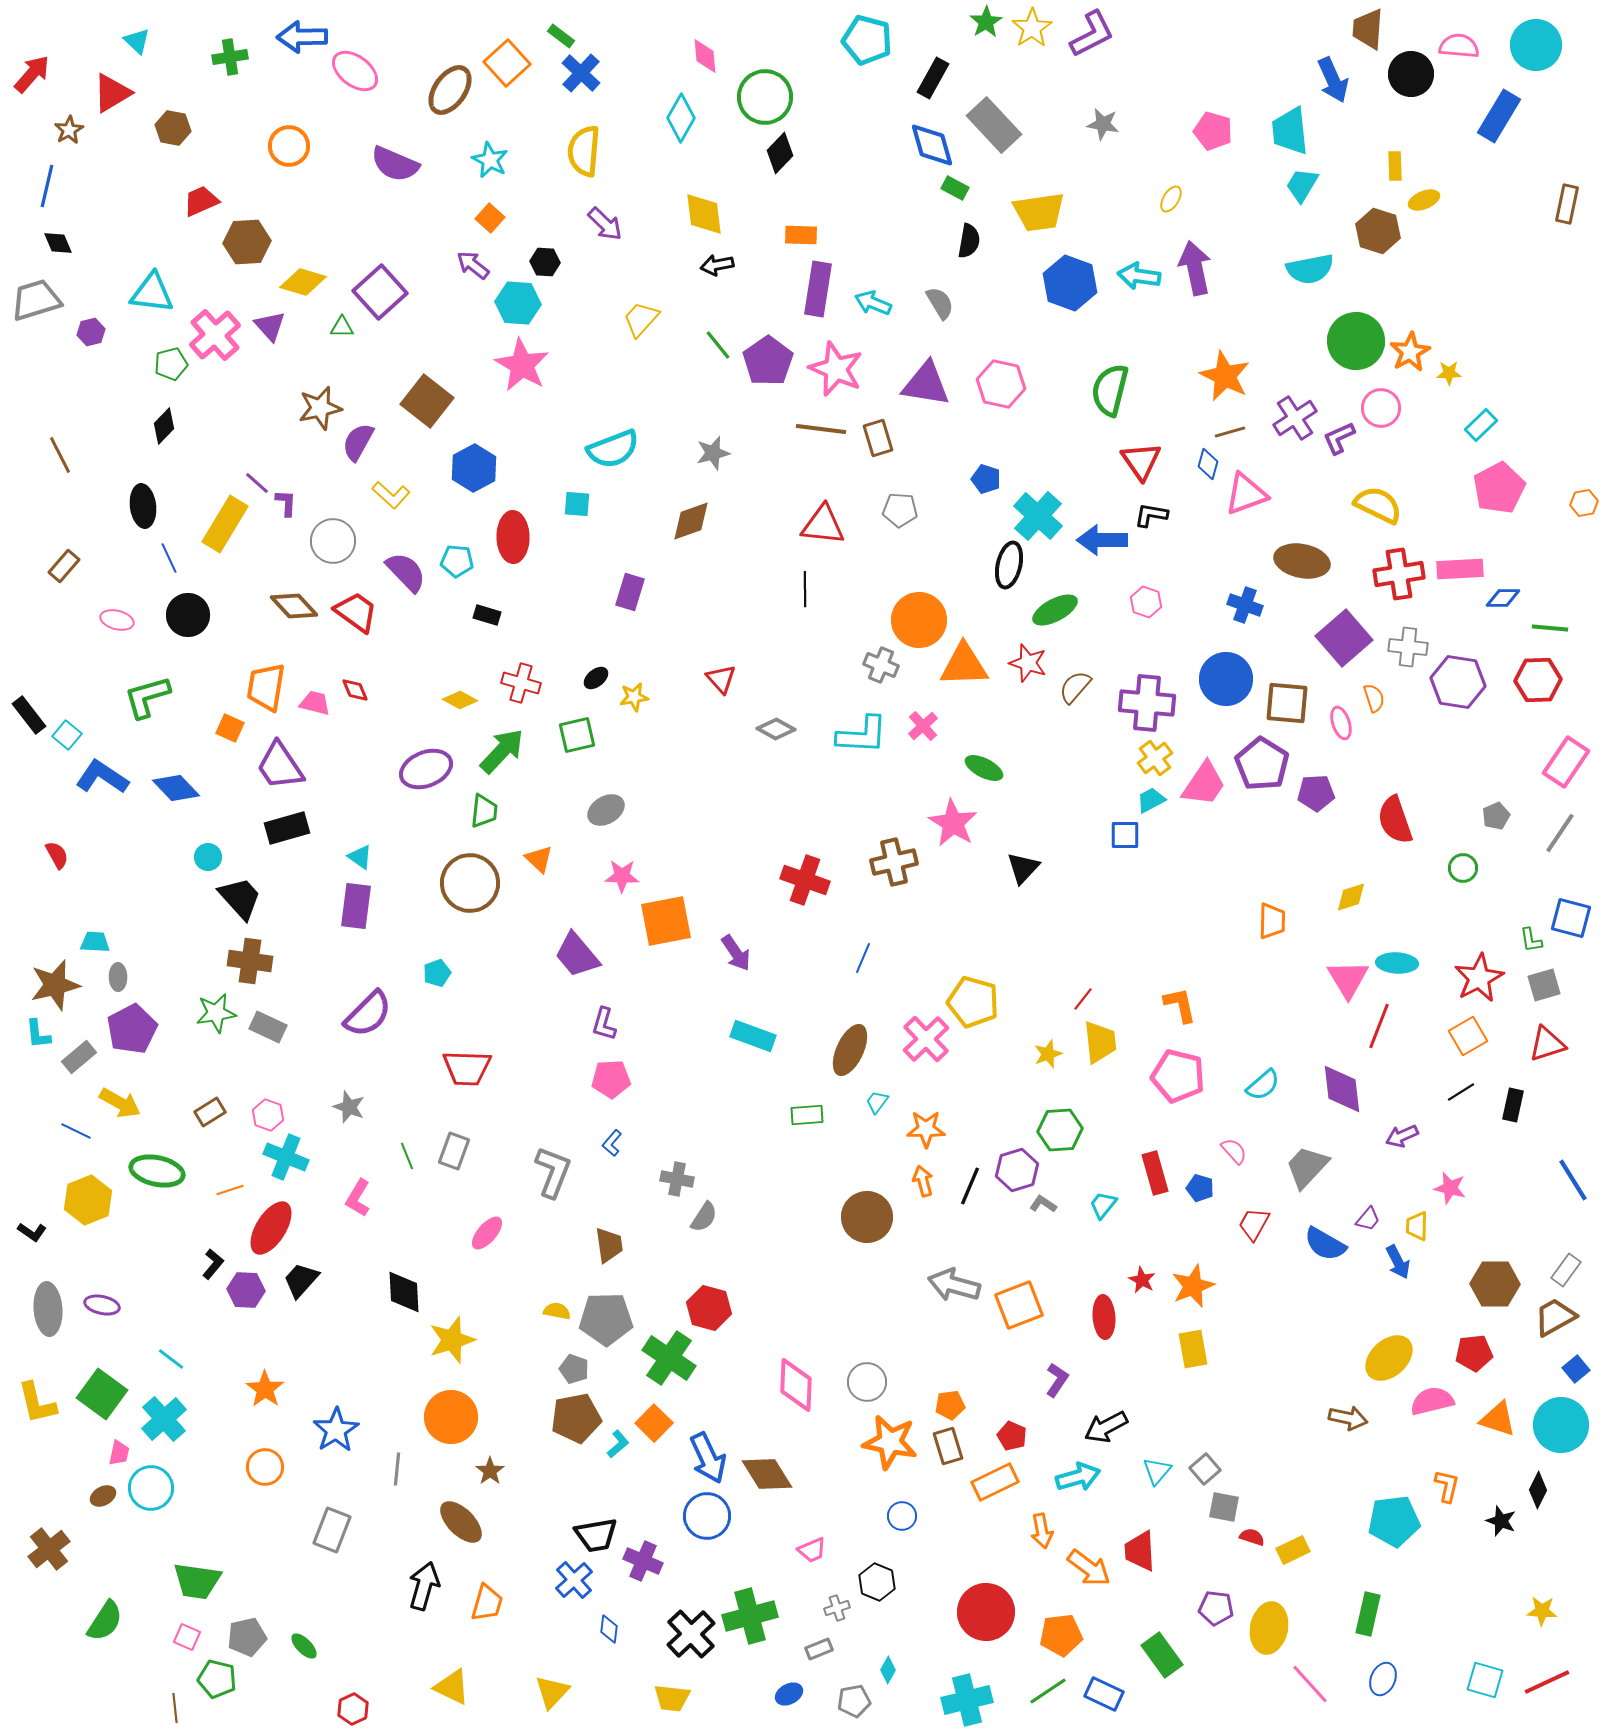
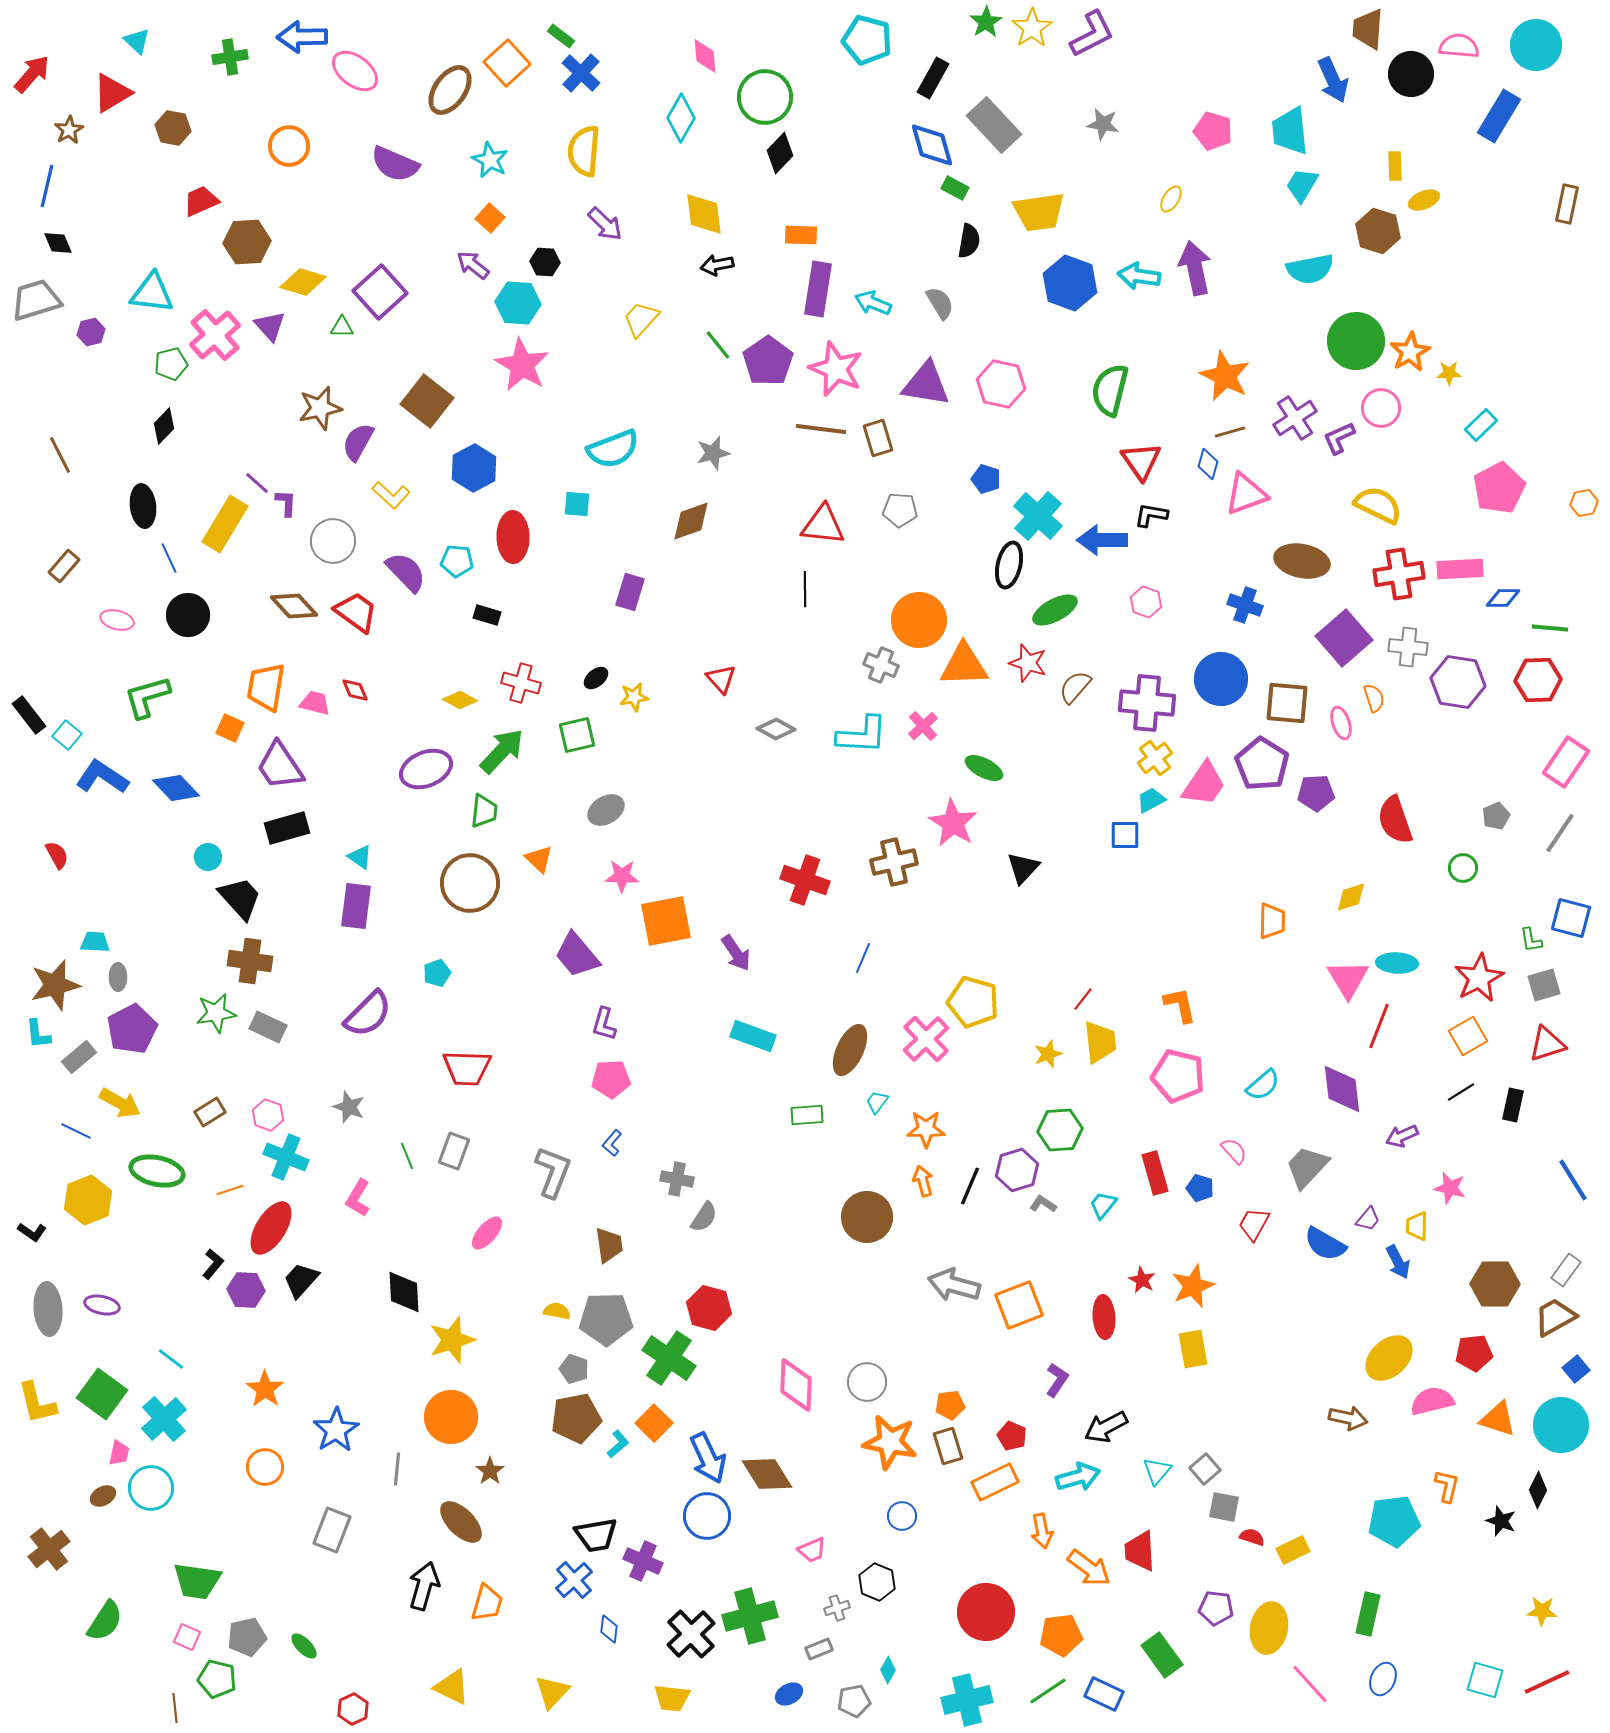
blue circle at (1226, 679): moved 5 px left
